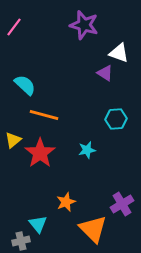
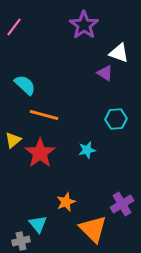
purple star: rotated 20 degrees clockwise
